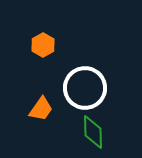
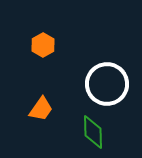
white circle: moved 22 px right, 4 px up
